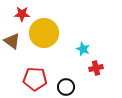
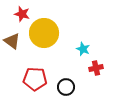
red star: rotated 14 degrees clockwise
